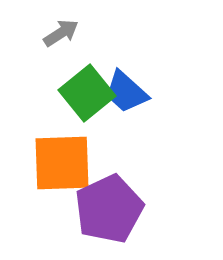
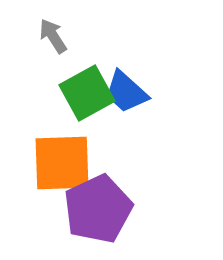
gray arrow: moved 8 px left, 3 px down; rotated 90 degrees counterclockwise
green square: rotated 10 degrees clockwise
purple pentagon: moved 11 px left
